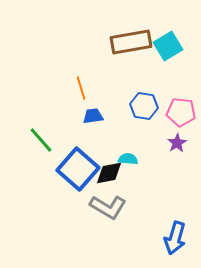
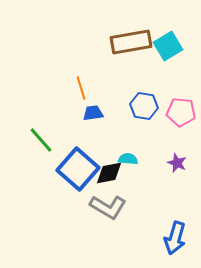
blue trapezoid: moved 3 px up
purple star: moved 20 px down; rotated 18 degrees counterclockwise
